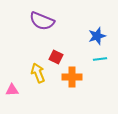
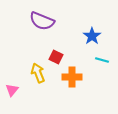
blue star: moved 5 px left; rotated 18 degrees counterclockwise
cyan line: moved 2 px right, 1 px down; rotated 24 degrees clockwise
pink triangle: rotated 48 degrees counterclockwise
